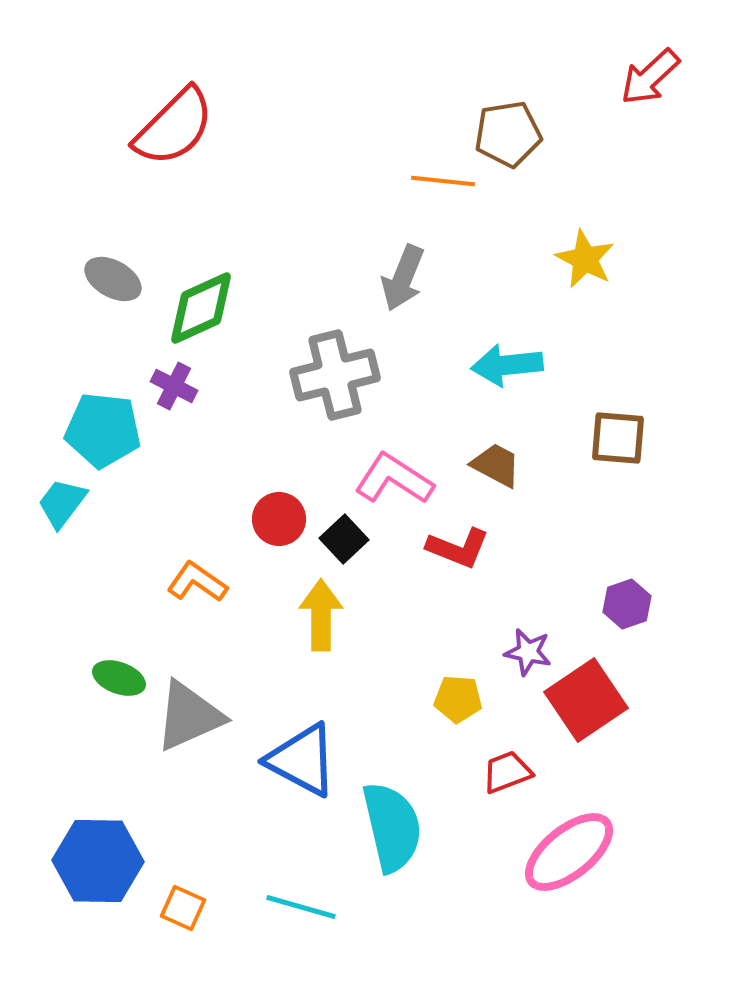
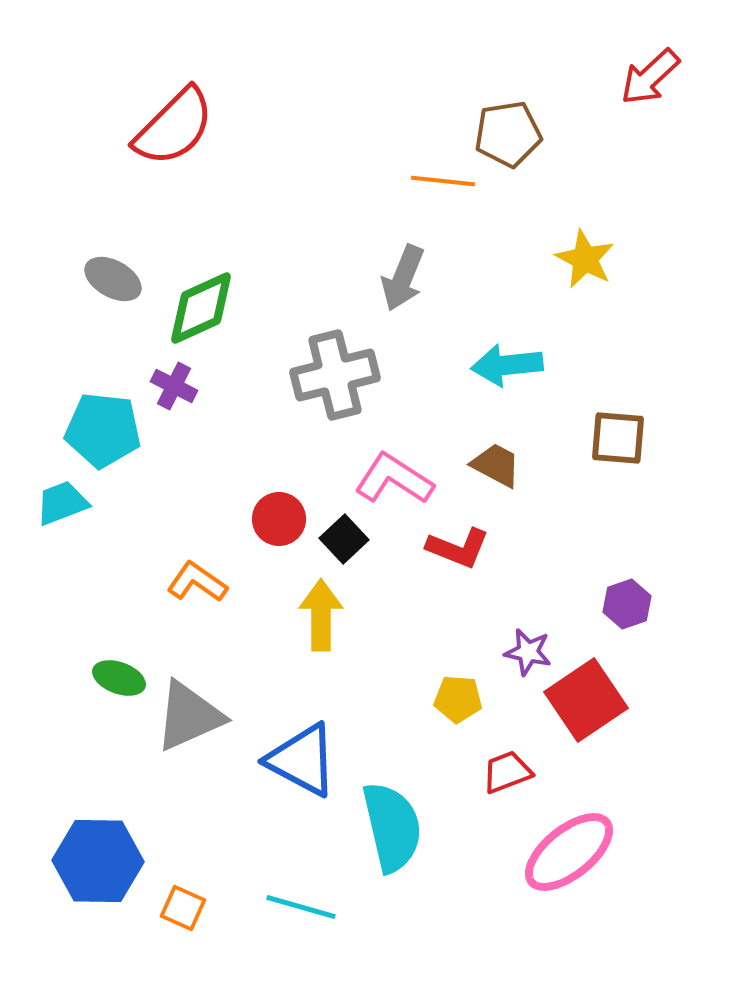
cyan trapezoid: rotated 32 degrees clockwise
